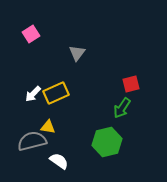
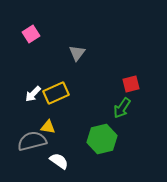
green hexagon: moved 5 px left, 3 px up
